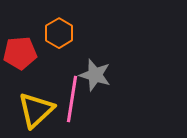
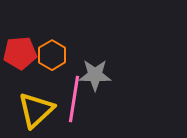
orange hexagon: moved 7 px left, 22 px down
gray star: rotated 16 degrees counterclockwise
pink line: moved 2 px right
